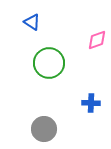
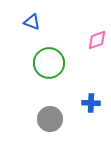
blue triangle: rotated 12 degrees counterclockwise
gray circle: moved 6 px right, 10 px up
